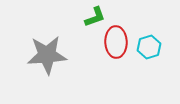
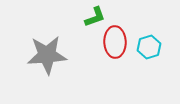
red ellipse: moved 1 px left
